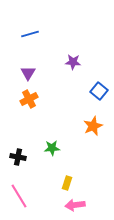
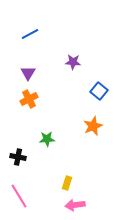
blue line: rotated 12 degrees counterclockwise
green star: moved 5 px left, 9 px up
